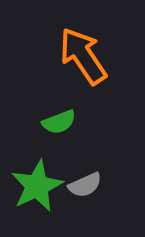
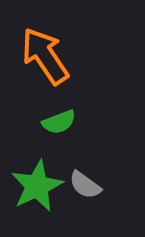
orange arrow: moved 38 px left
gray semicircle: rotated 60 degrees clockwise
